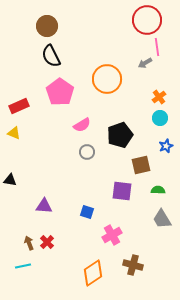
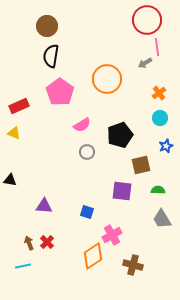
black semicircle: rotated 35 degrees clockwise
orange cross: moved 4 px up
orange diamond: moved 17 px up
